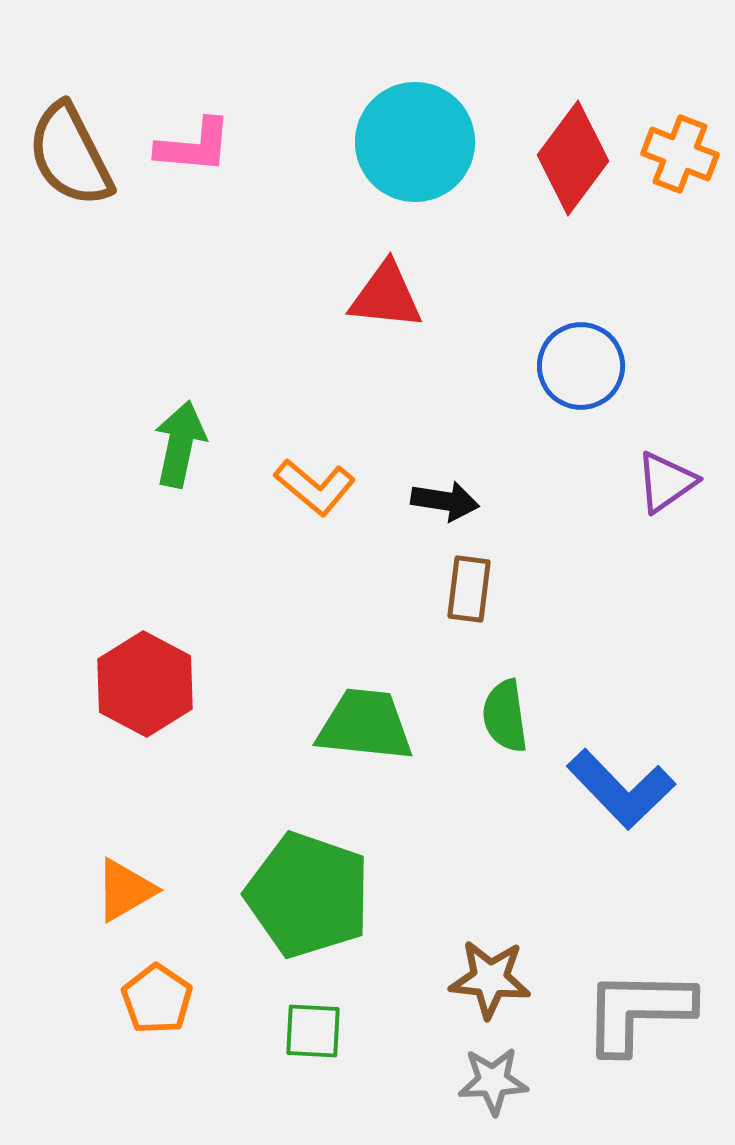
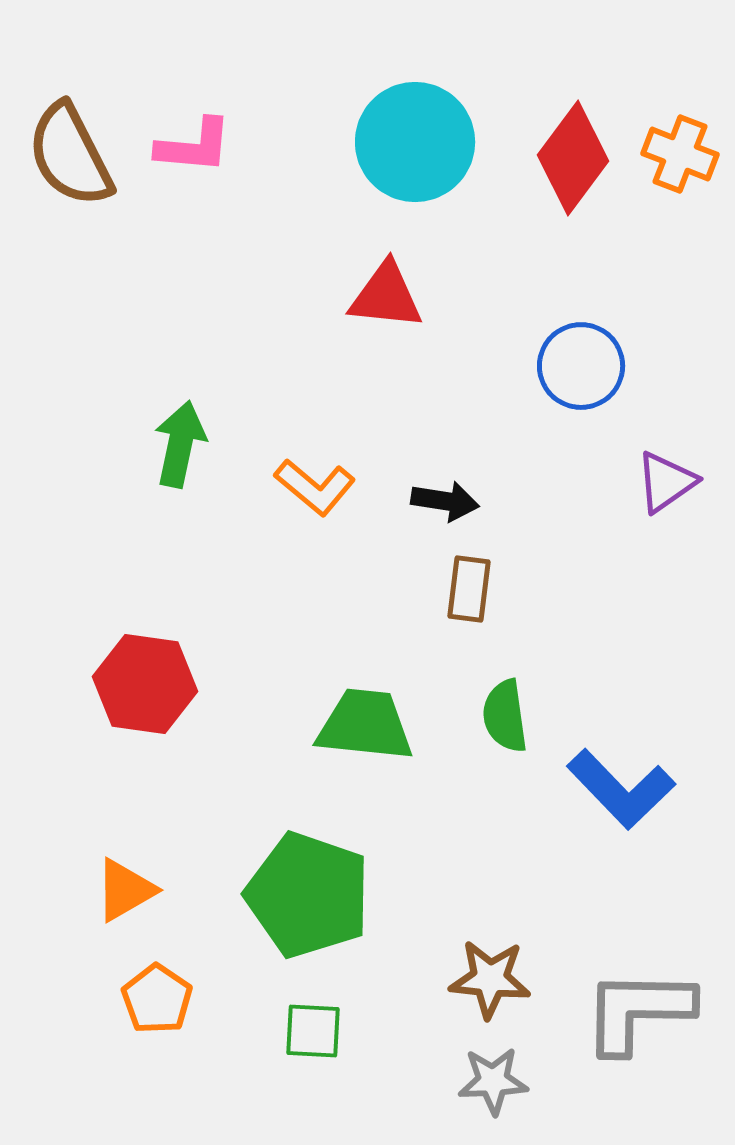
red hexagon: rotated 20 degrees counterclockwise
